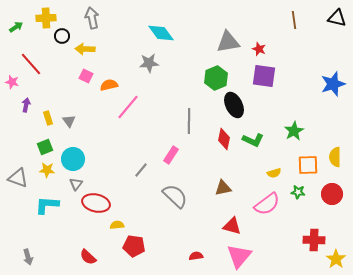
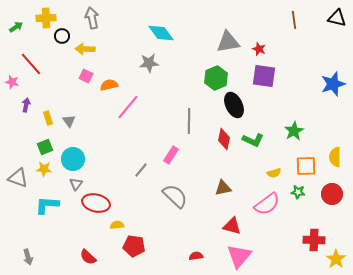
orange square at (308, 165): moved 2 px left, 1 px down
yellow star at (47, 170): moved 3 px left, 1 px up
